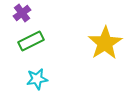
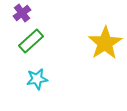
green rectangle: rotated 15 degrees counterclockwise
